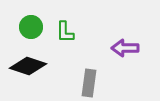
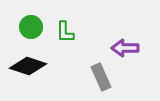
gray rectangle: moved 12 px right, 6 px up; rotated 32 degrees counterclockwise
